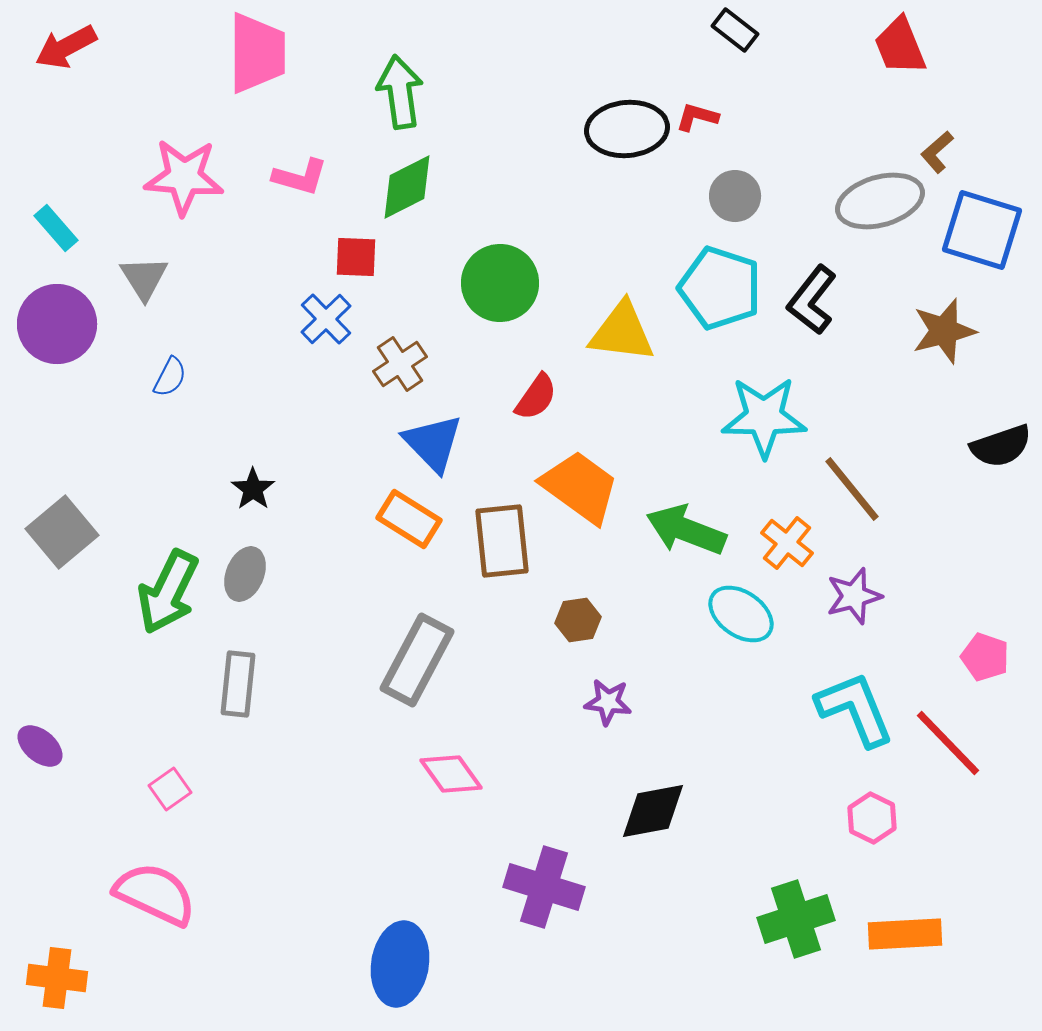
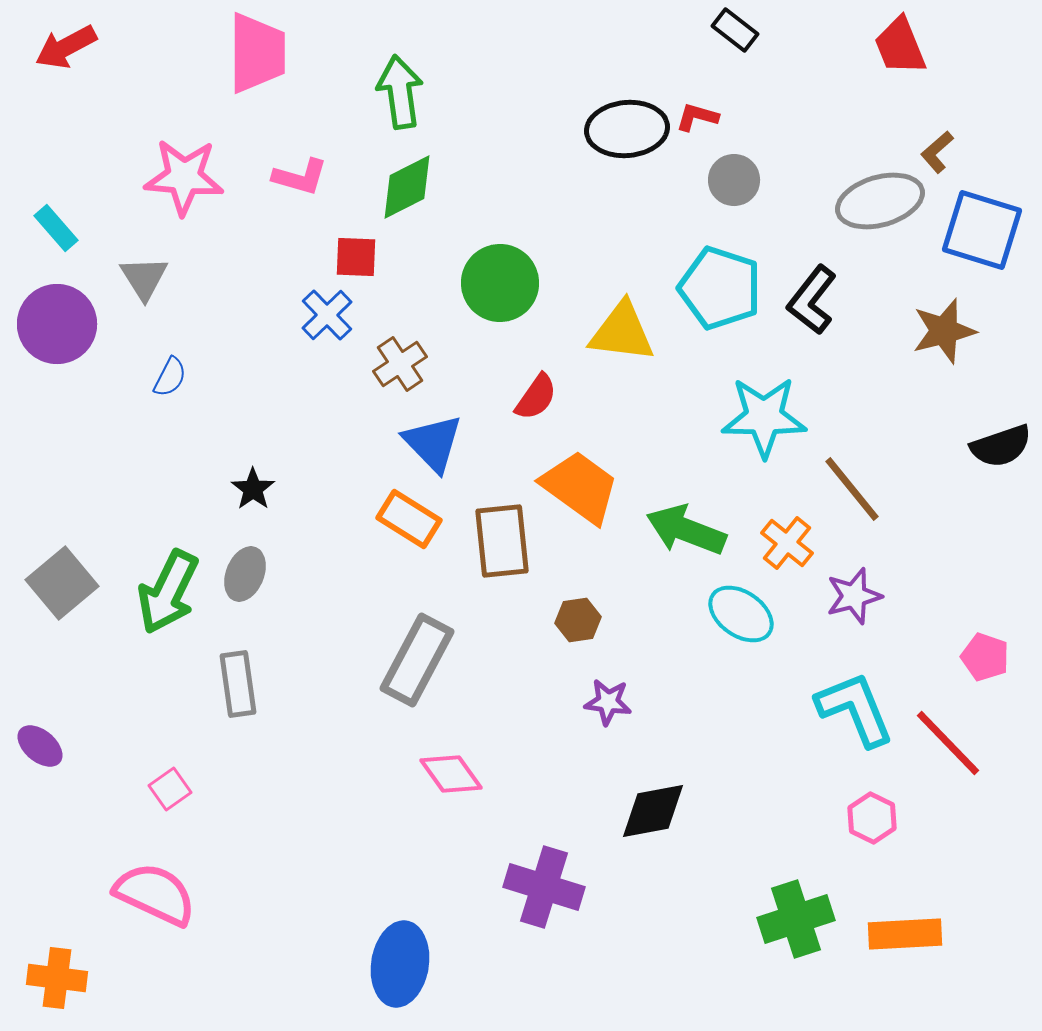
gray circle at (735, 196): moved 1 px left, 16 px up
blue cross at (326, 319): moved 1 px right, 4 px up
gray square at (62, 532): moved 51 px down
gray rectangle at (238, 684): rotated 14 degrees counterclockwise
